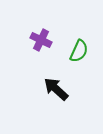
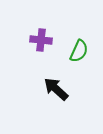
purple cross: rotated 20 degrees counterclockwise
